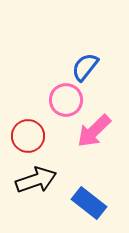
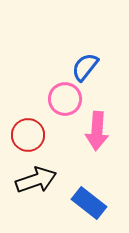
pink circle: moved 1 px left, 1 px up
pink arrow: moved 3 px right; rotated 42 degrees counterclockwise
red circle: moved 1 px up
